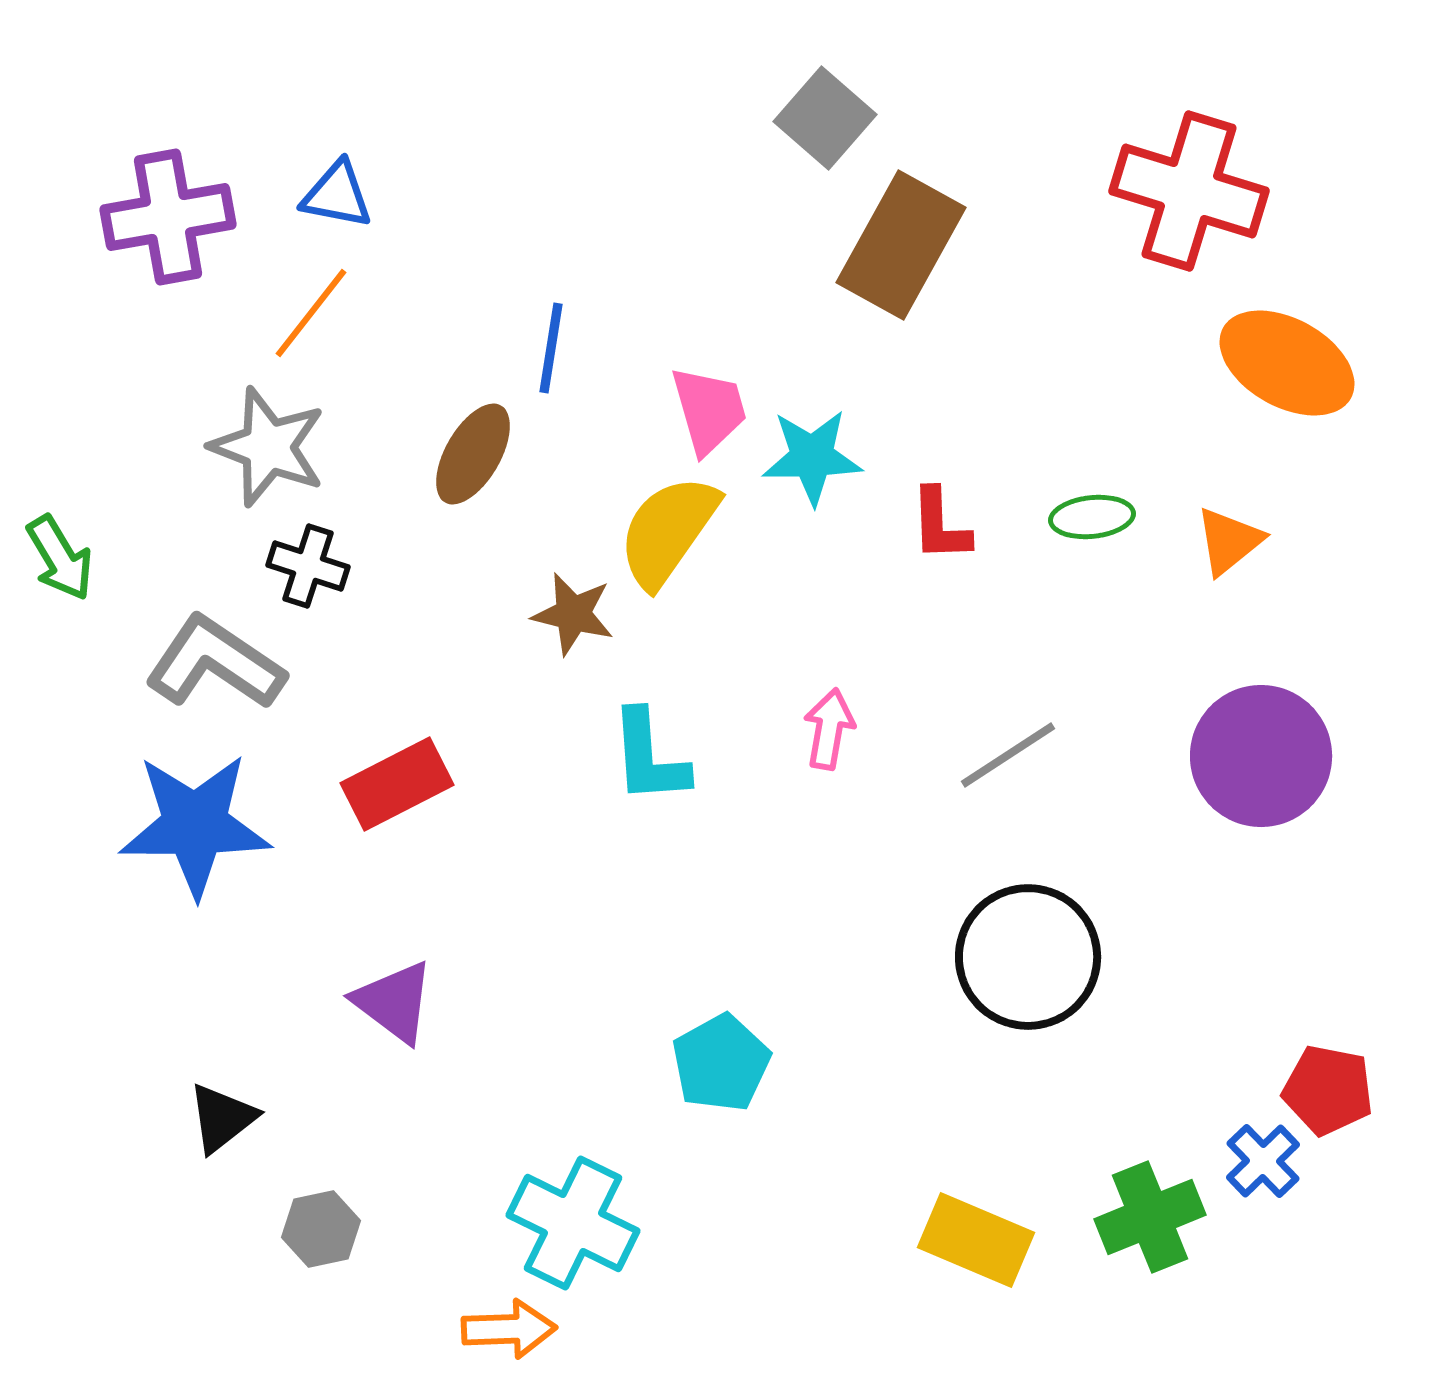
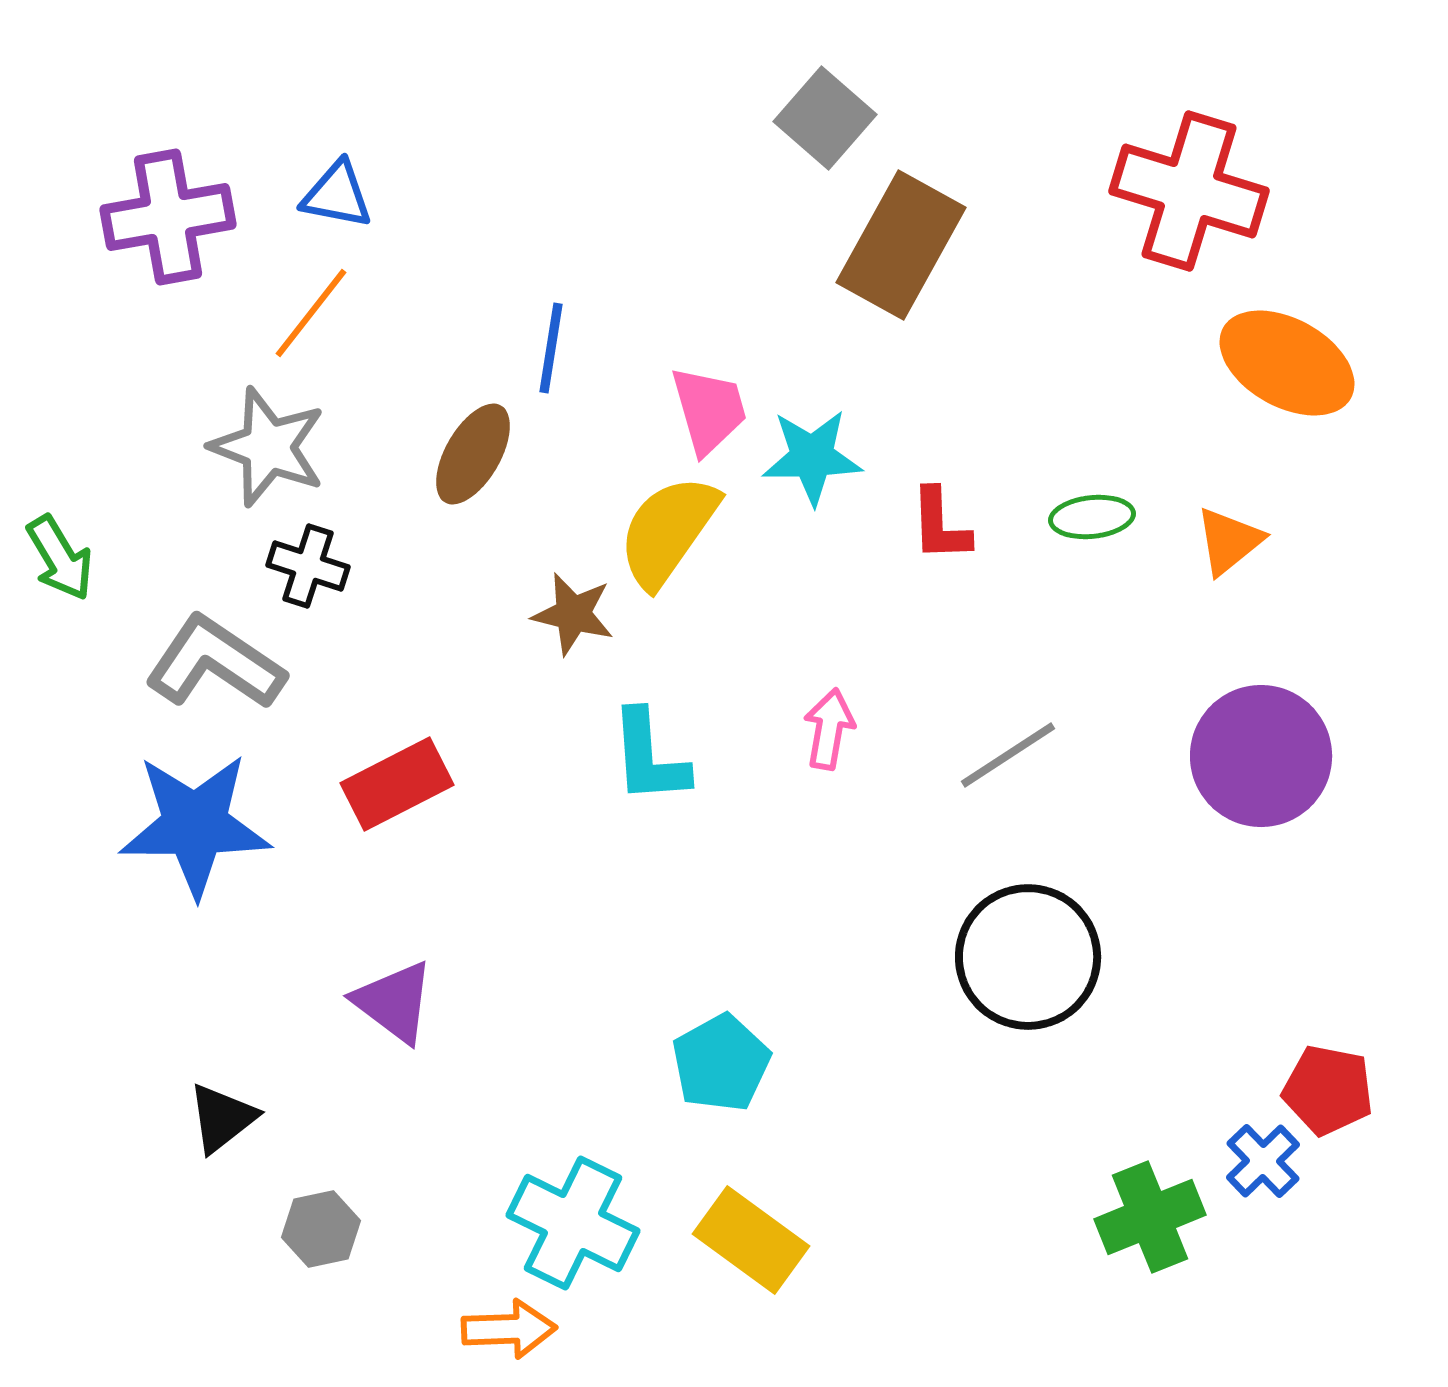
yellow rectangle: moved 225 px left; rotated 13 degrees clockwise
